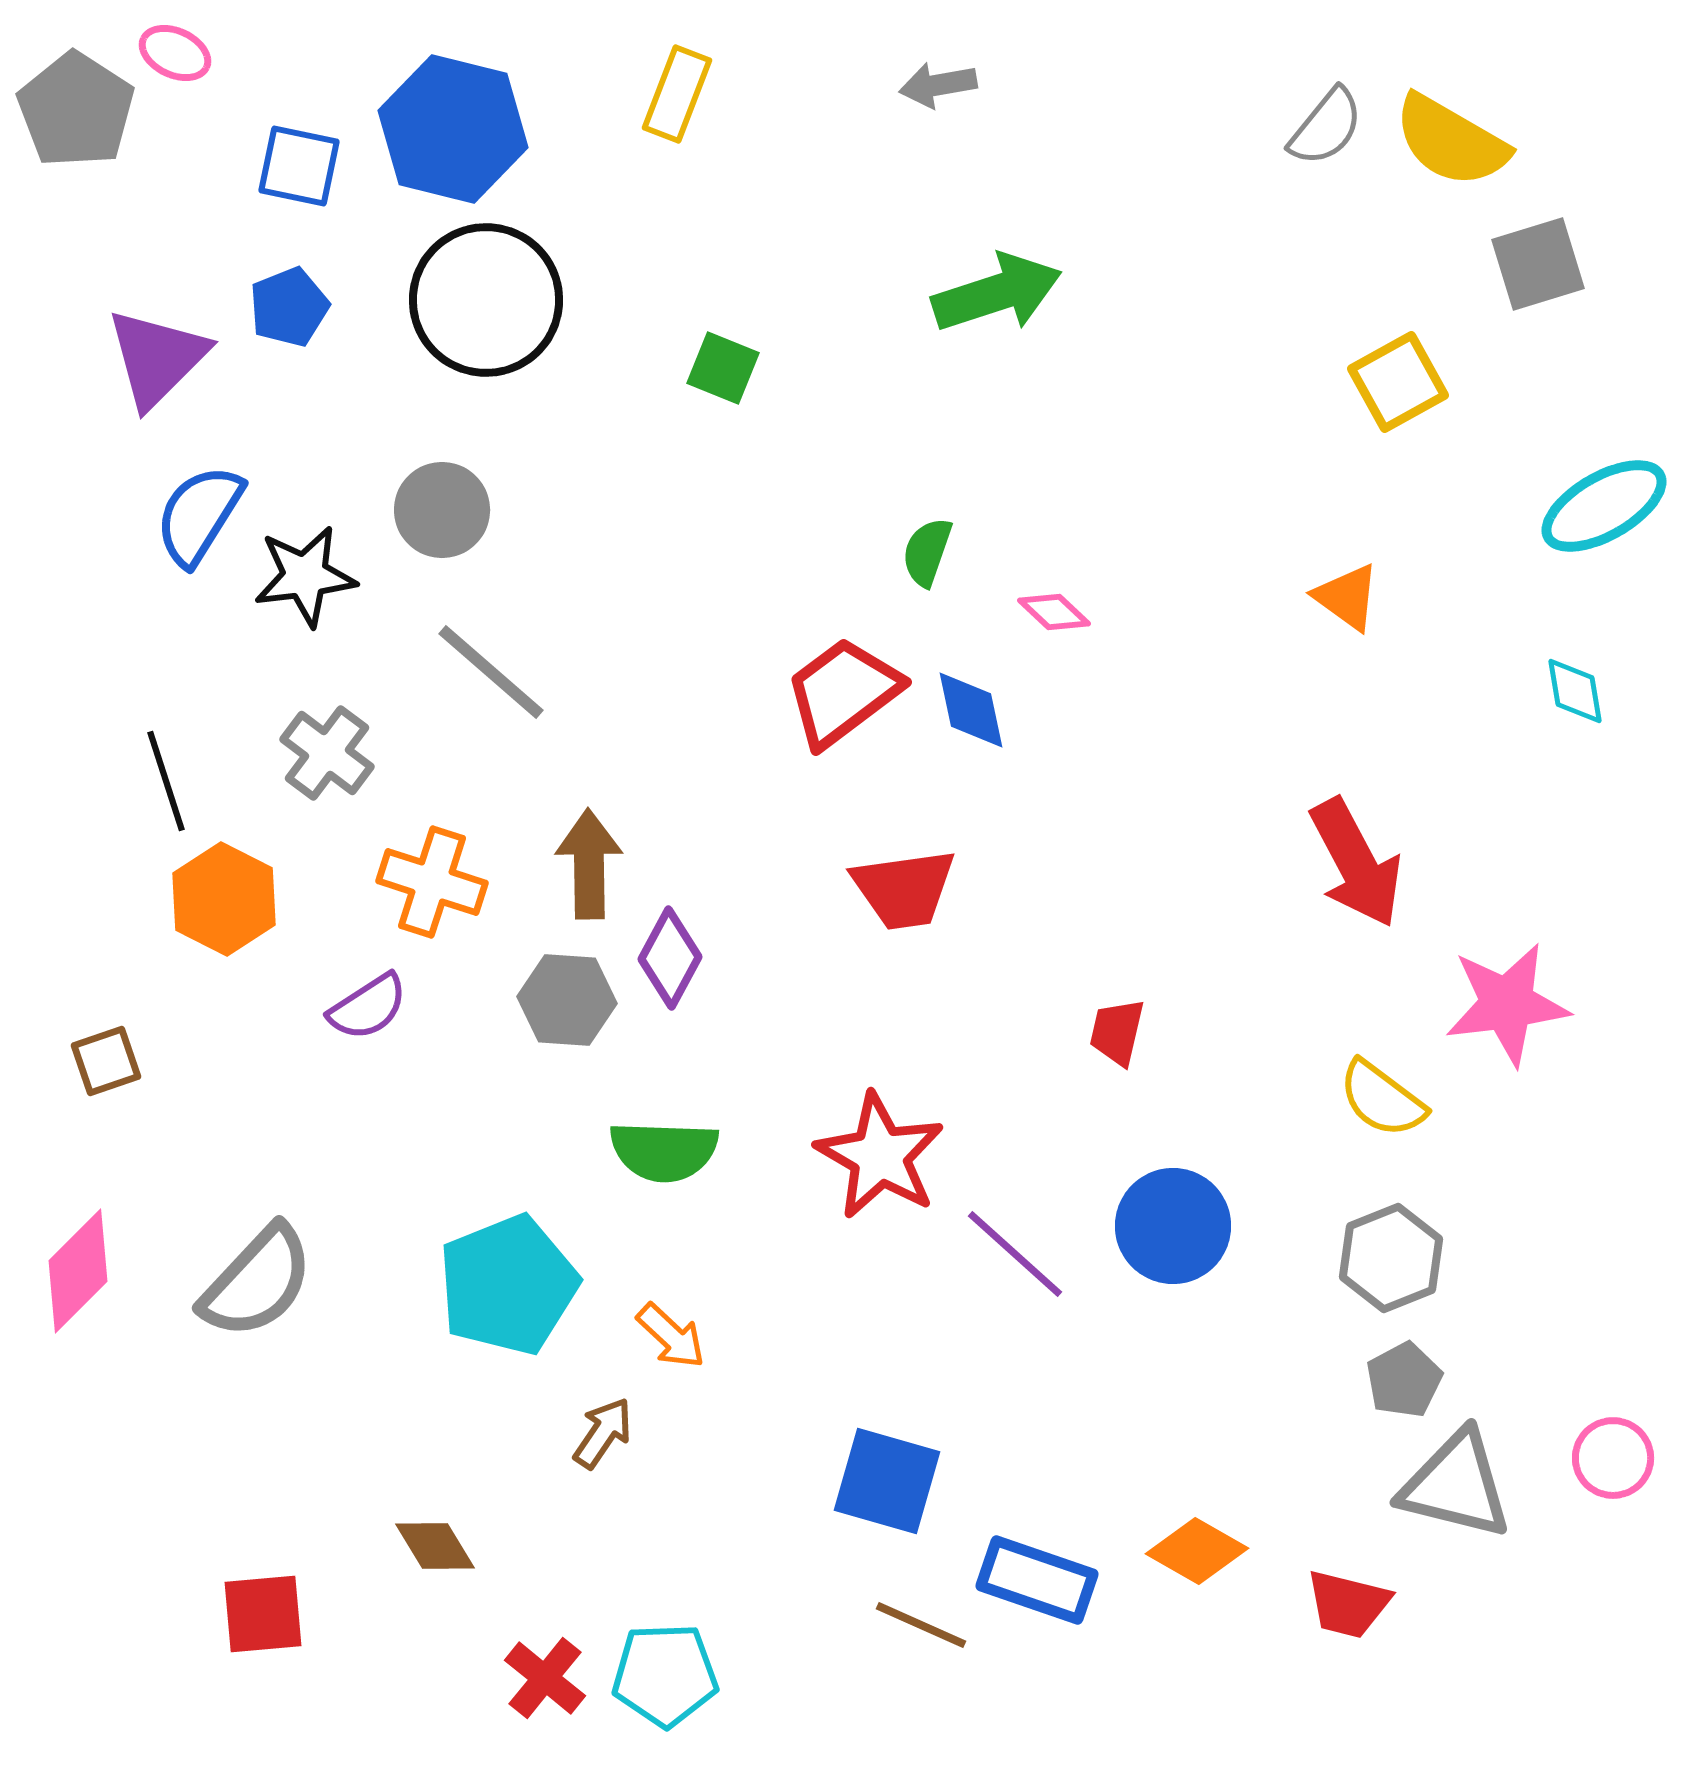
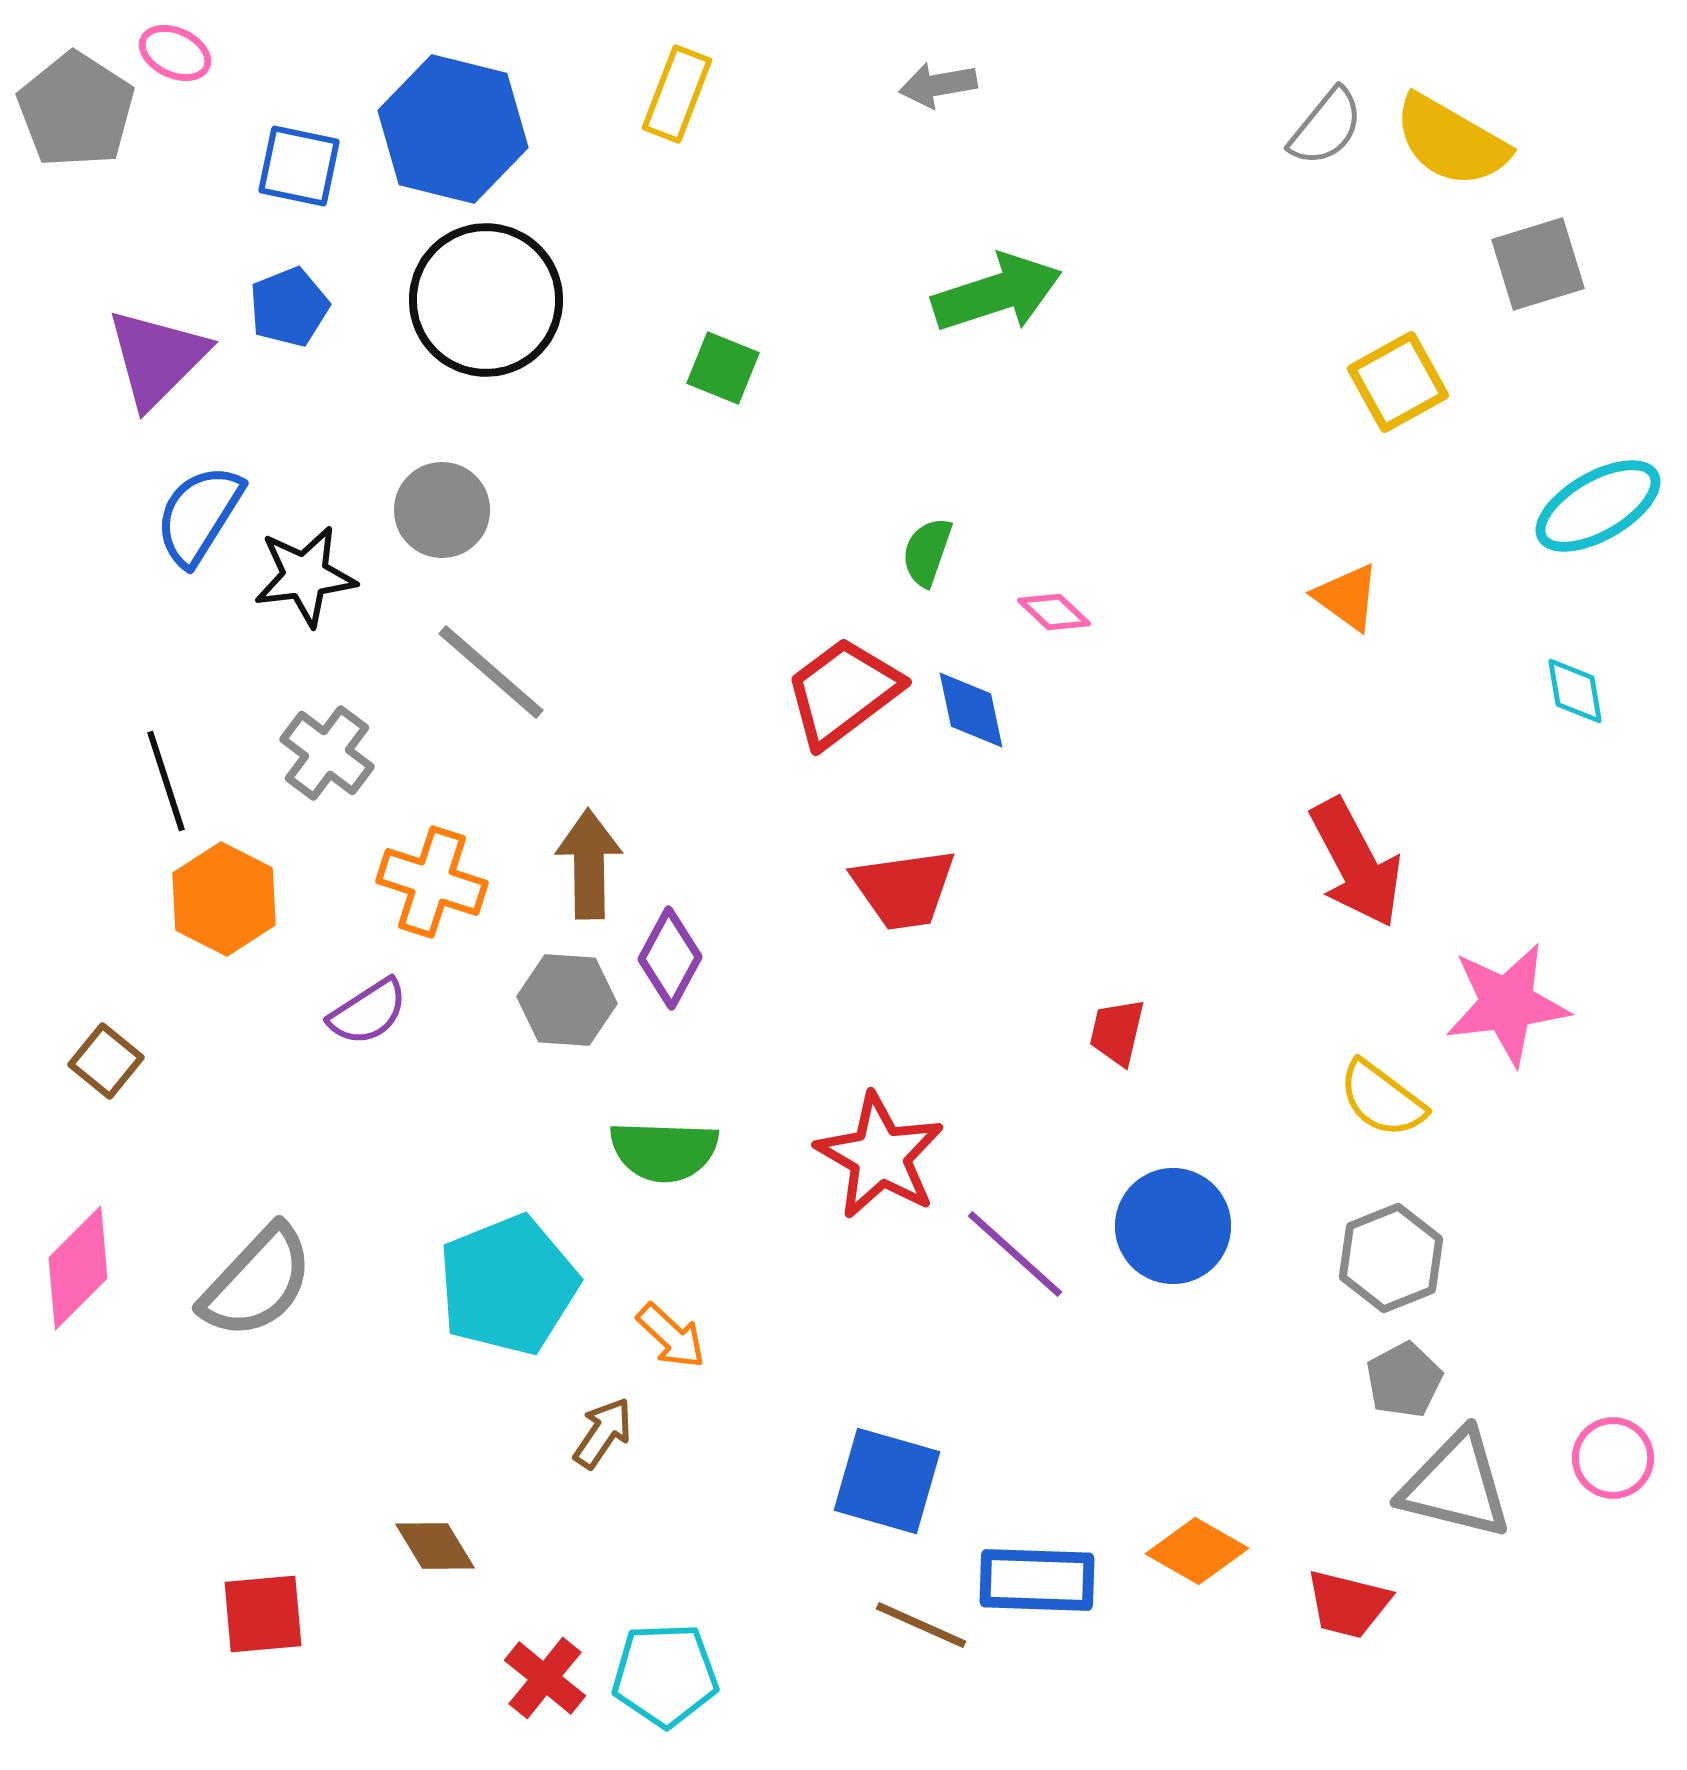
cyan ellipse at (1604, 506): moved 6 px left
purple semicircle at (368, 1007): moved 5 px down
brown square at (106, 1061): rotated 32 degrees counterclockwise
pink diamond at (78, 1271): moved 3 px up
blue rectangle at (1037, 1580): rotated 17 degrees counterclockwise
